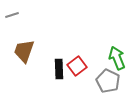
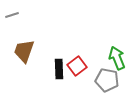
gray pentagon: moved 1 px left, 1 px up; rotated 15 degrees counterclockwise
